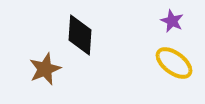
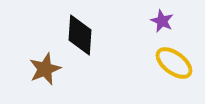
purple star: moved 10 px left
